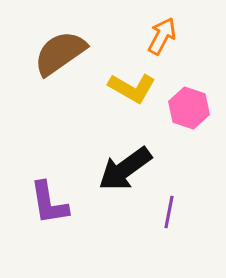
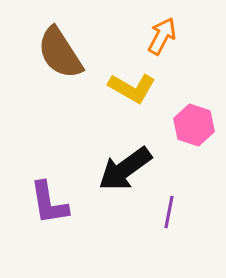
brown semicircle: rotated 88 degrees counterclockwise
pink hexagon: moved 5 px right, 17 px down
